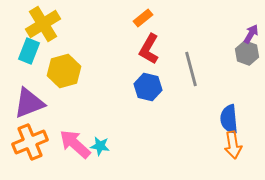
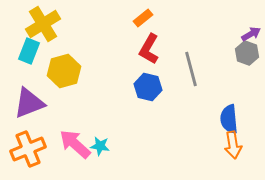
purple arrow: rotated 30 degrees clockwise
orange cross: moved 2 px left, 7 px down
